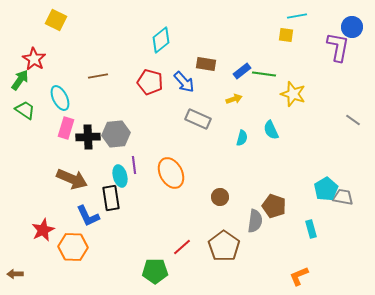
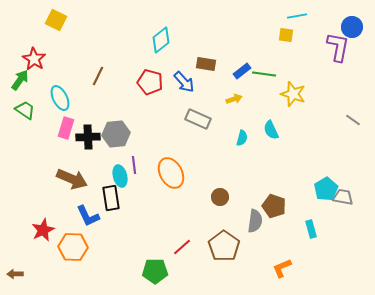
brown line at (98, 76): rotated 54 degrees counterclockwise
orange L-shape at (299, 276): moved 17 px left, 8 px up
